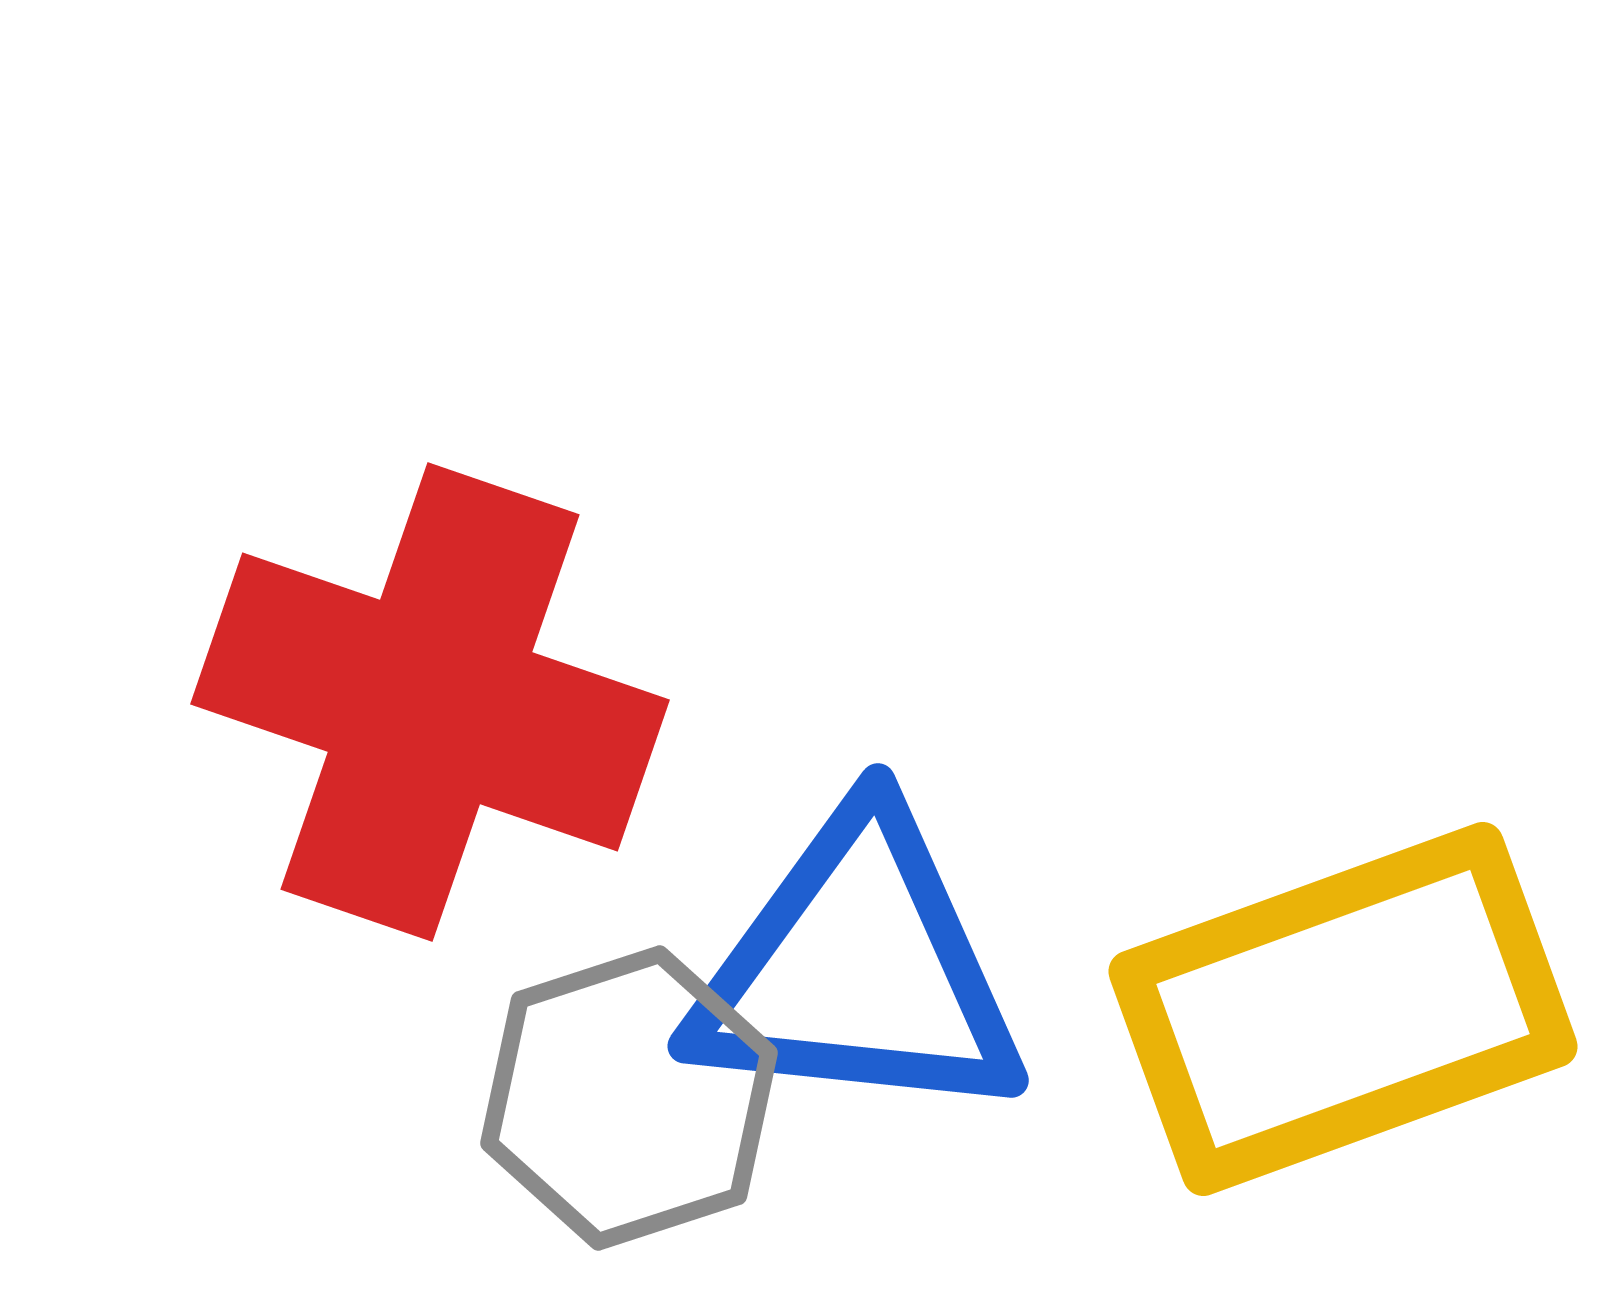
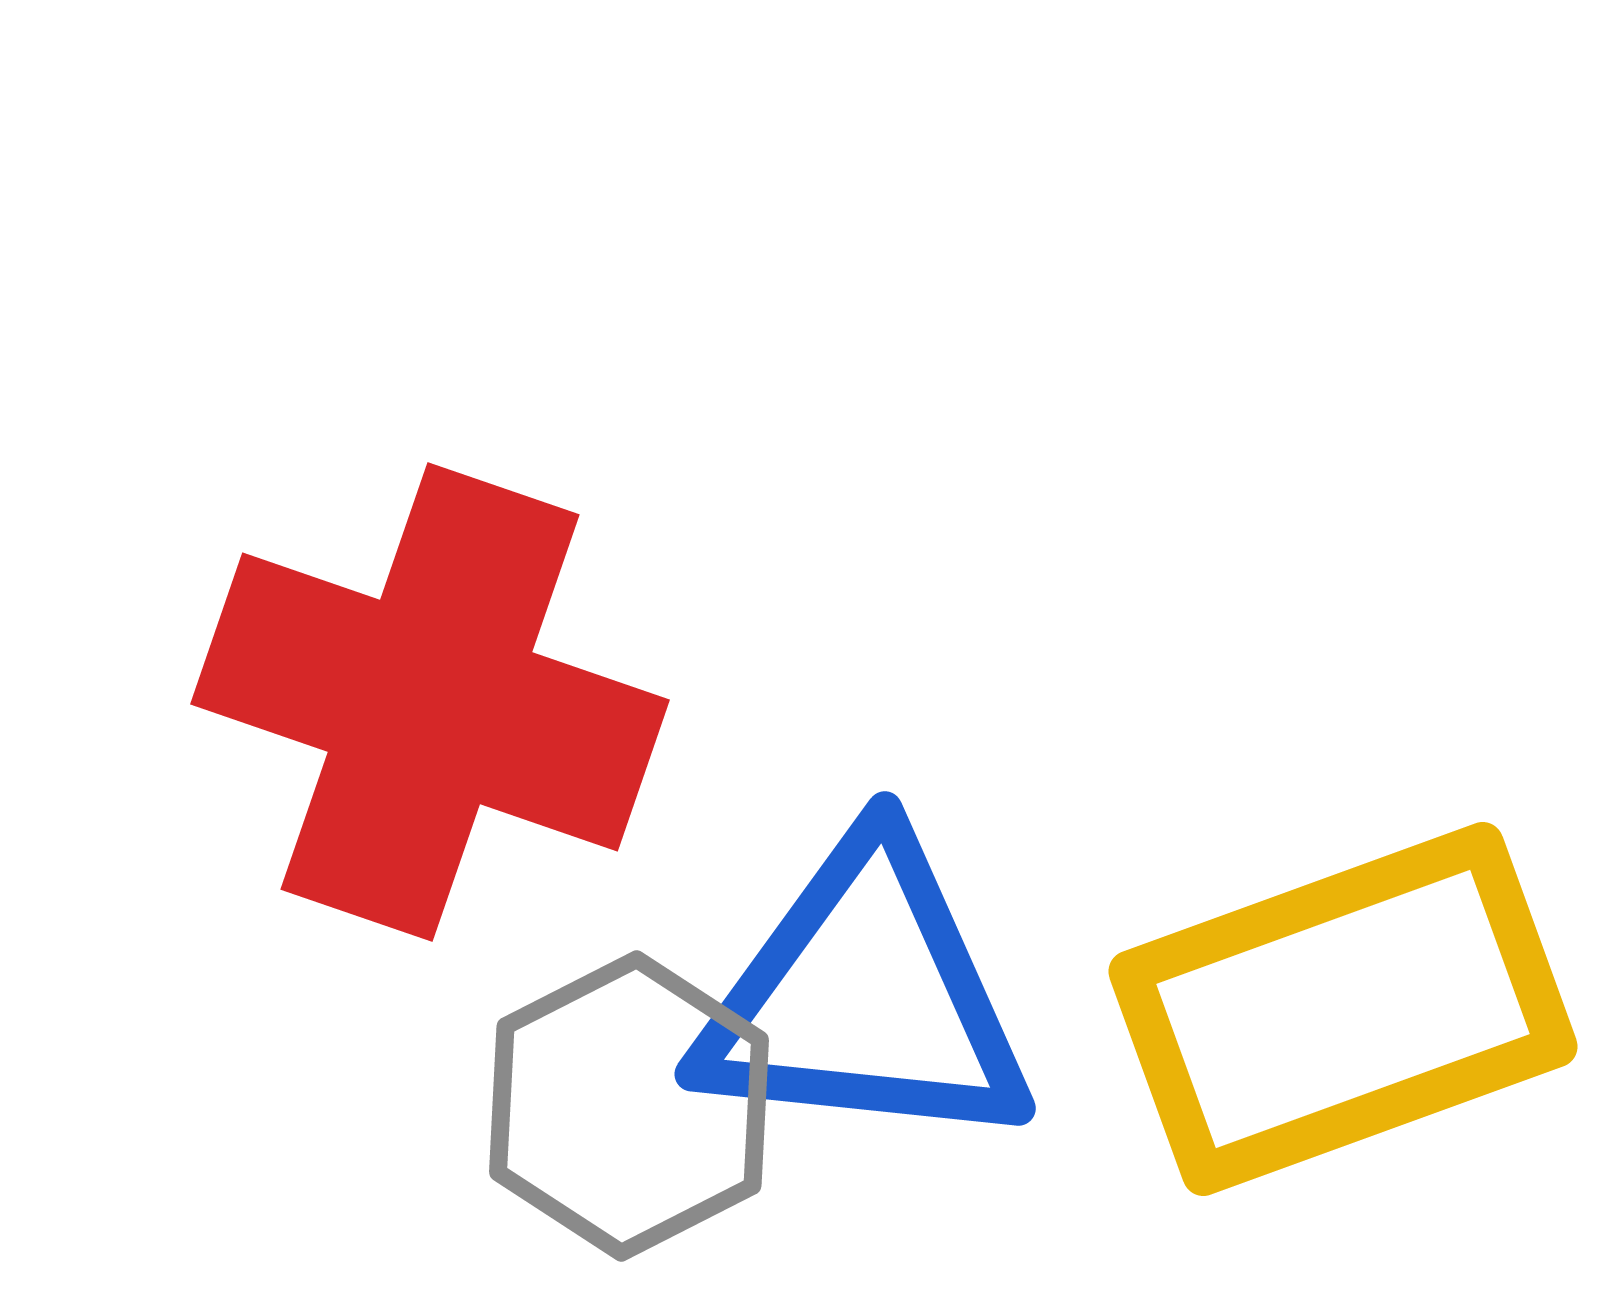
blue triangle: moved 7 px right, 28 px down
gray hexagon: moved 8 px down; rotated 9 degrees counterclockwise
